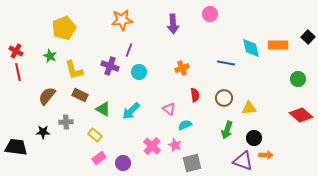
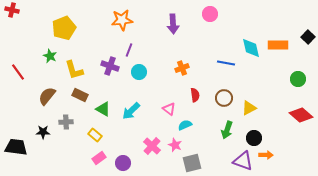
red cross: moved 4 px left, 41 px up; rotated 16 degrees counterclockwise
red line: rotated 24 degrees counterclockwise
yellow triangle: rotated 21 degrees counterclockwise
